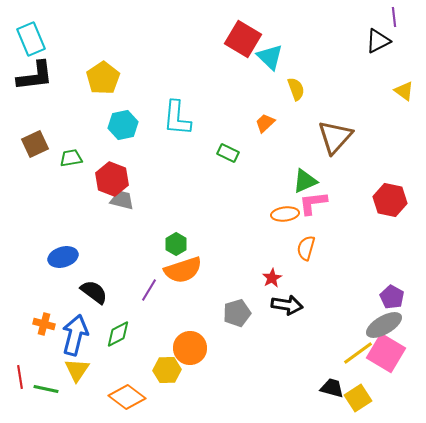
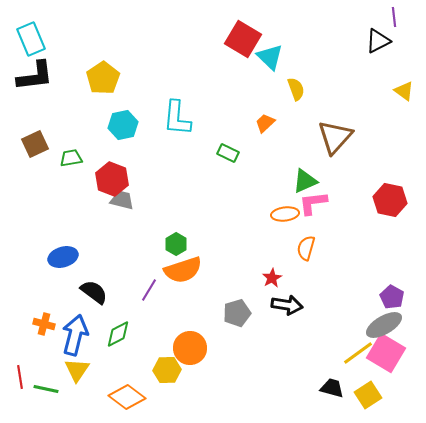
yellow square at (358, 398): moved 10 px right, 3 px up
